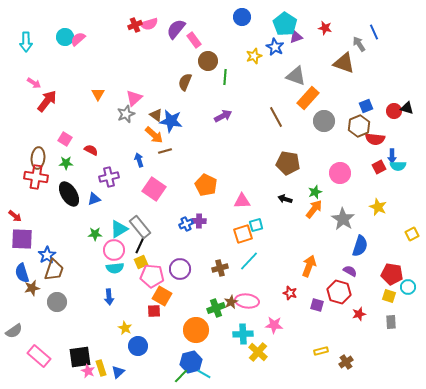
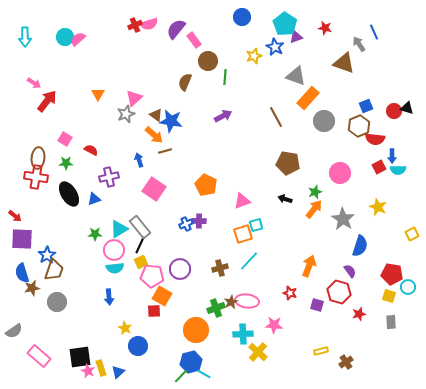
cyan arrow at (26, 42): moved 1 px left, 5 px up
cyan semicircle at (398, 166): moved 4 px down
pink triangle at (242, 201): rotated 18 degrees counterclockwise
purple semicircle at (350, 271): rotated 24 degrees clockwise
